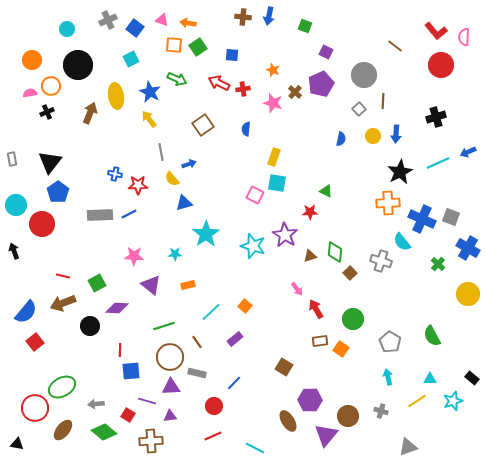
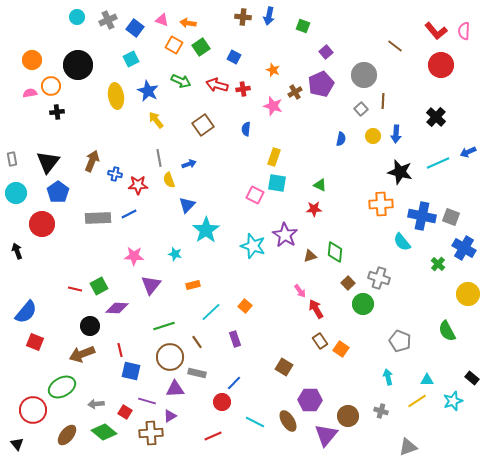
green square at (305, 26): moved 2 px left
cyan circle at (67, 29): moved 10 px right, 12 px up
pink semicircle at (464, 37): moved 6 px up
orange square at (174, 45): rotated 24 degrees clockwise
green square at (198, 47): moved 3 px right
purple square at (326, 52): rotated 24 degrees clockwise
blue square at (232, 55): moved 2 px right, 2 px down; rotated 24 degrees clockwise
green arrow at (177, 79): moved 4 px right, 2 px down
red arrow at (219, 83): moved 2 px left, 2 px down; rotated 10 degrees counterclockwise
blue star at (150, 92): moved 2 px left, 1 px up
brown cross at (295, 92): rotated 16 degrees clockwise
pink star at (273, 103): moved 3 px down
gray square at (359, 109): moved 2 px right
black cross at (47, 112): moved 10 px right; rotated 16 degrees clockwise
brown arrow at (90, 113): moved 2 px right, 48 px down
black cross at (436, 117): rotated 30 degrees counterclockwise
yellow arrow at (149, 119): moved 7 px right, 1 px down
gray line at (161, 152): moved 2 px left, 6 px down
black triangle at (50, 162): moved 2 px left
black star at (400, 172): rotated 30 degrees counterclockwise
yellow semicircle at (172, 179): moved 3 px left, 1 px down; rotated 21 degrees clockwise
green triangle at (326, 191): moved 6 px left, 6 px up
blue triangle at (184, 203): moved 3 px right, 2 px down; rotated 30 degrees counterclockwise
orange cross at (388, 203): moved 7 px left, 1 px down
cyan circle at (16, 205): moved 12 px up
red star at (310, 212): moved 4 px right, 3 px up
gray rectangle at (100, 215): moved 2 px left, 3 px down
blue cross at (422, 219): moved 3 px up; rotated 12 degrees counterclockwise
cyan star at (206, 234): moved 4 px up
blue cross at (468, 248): moved 4 px left
black arrow at (14, 251): moved 3 px right
cyan star at (175, 254): rotated 16 degrees clockwise
gray cross at (381, 261): moved 2 px left, 17 px down
brown square at (350, 273): moved 2 px left, 10 px down
red line at (63, 276): moved 12 px right, 13 px down
green square at (97, 283): moved 2 px right, 3 px down
purple triangle at (151, 285): rotated 30 degrees clockwise
orange rectangle at (188, 285): moved 5 px right
pink arrow at (297, 289): moved 3 px right, 2 px down
brown arrow at (63, 303): moved 19 px right, 51 px down
green circle at (353, 319): moved 10 px right, 15 px up
green semicircle at (432, 336): moved 15 px right, 5 px up
purple rectangle at (235, 339): rotated 70 degrees counterclockwise
brown rectangle at (320, 341): rotated 63 degrees clockwise
red square at (35, 342): rotated 30 degrees counterclockwise
gray pentagon at (390, 342): moved 10 px right, 1 px up; rotated 10 degrees counterclockwise
red line at (120, 350): rotated 16 degrees counterclockwise
blue square at (131, 371): rotated 18 degrees clockwise
cyan triangle at (430, 379): moved 3 px left, 1 px down
purple triangle at (171, 387): moved 4 px right, 2 px down
red circle at (214, 406): moved 8 px right, 4 px up
red circle at (35, 408): moved 2 px left, 2 px down
red square at (128, 415): moved 3 px left, 3 px up
purple triangle at (170, 416): rotated 24 degrees counterclockwise
brown ellipse at (63, 430): moved 4 px right, 5 px down
brown cross at (151, 441): moved 8 px up
black triangle at (17, 444): rotated 40 degrees clockwise
cyan line at (255, 448): moved 26 px up
